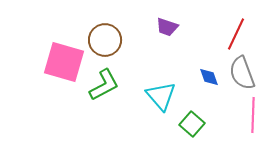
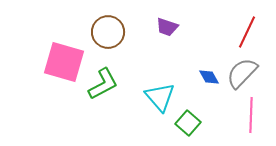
red line: moved 11 px right, 2 px up
brown circle: moved 3 px right, 8 px up
gray semicircle: rotated 64 degrees clockwise
blue diamond: rotated 10 degrees counterclockwise
green L-shape: moved 1 px left, 1 px up
cyan triangle: moved 1 px left, 1 px down
pink line: moved 2 px left
green square: moved 4 px left, 1 px up
